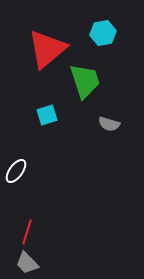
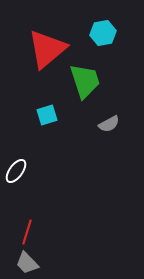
gray semicircle: rotated 45 degrees counterclockwise
